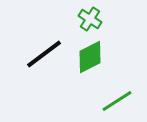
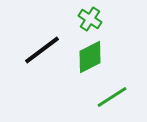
black line: moved 2 px left, 4 px up
green line: moved 5 px left, 4 px up
